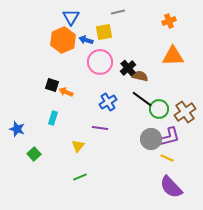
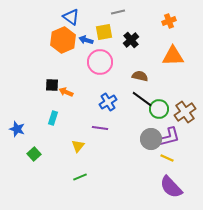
blue triangle: rotated 24 degrees counterclockwise
black cross: moved 3 px right, 28 px up
black square: rotated 16 degrees counterclockwise
